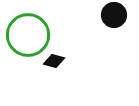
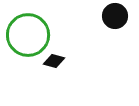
black circle: moved 1 px right, 1 px down
